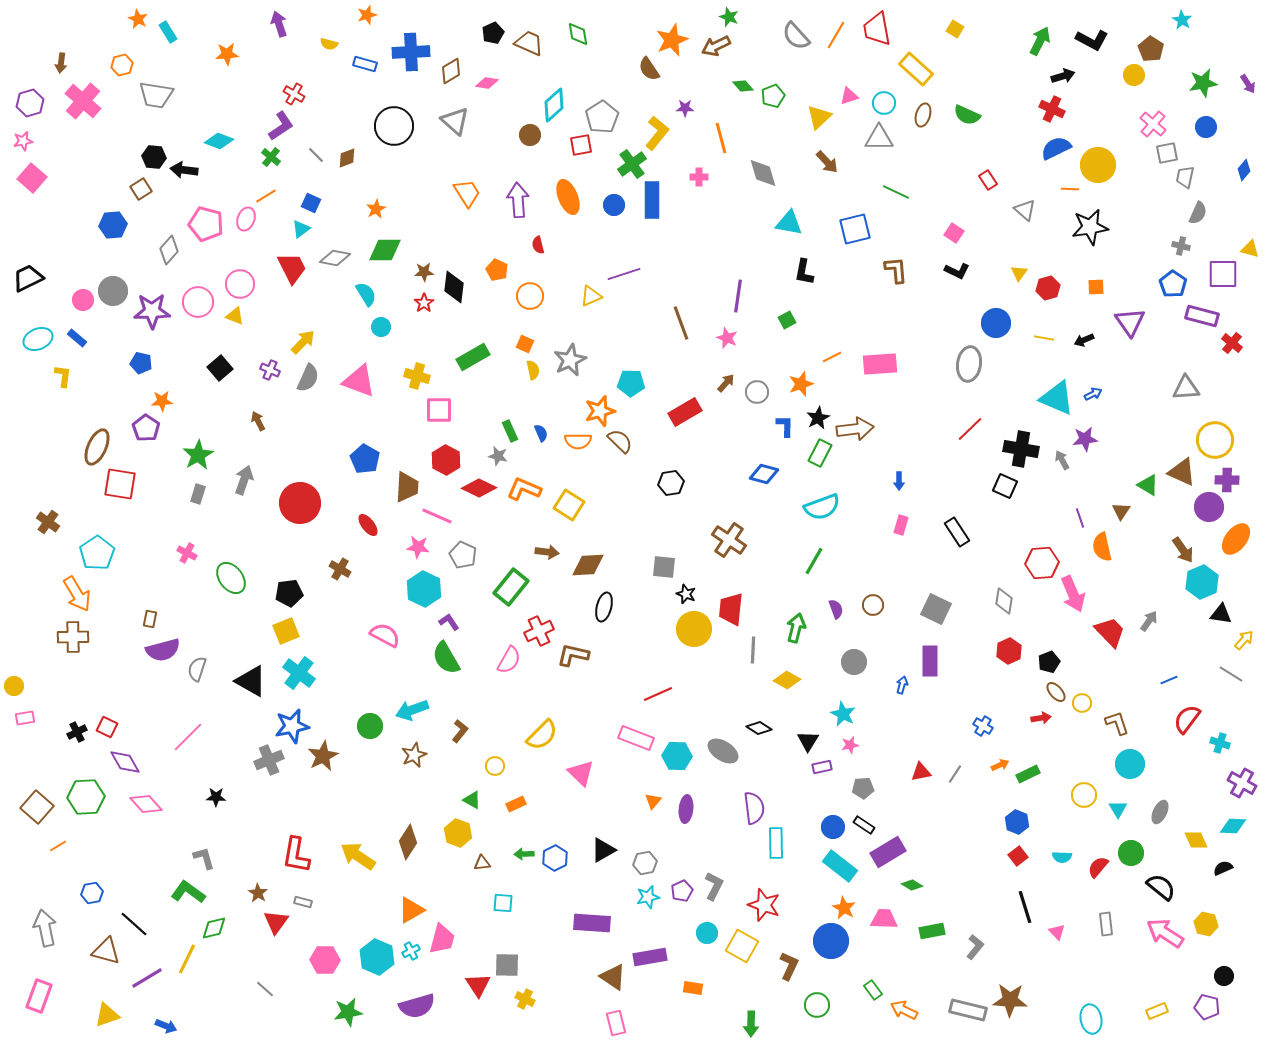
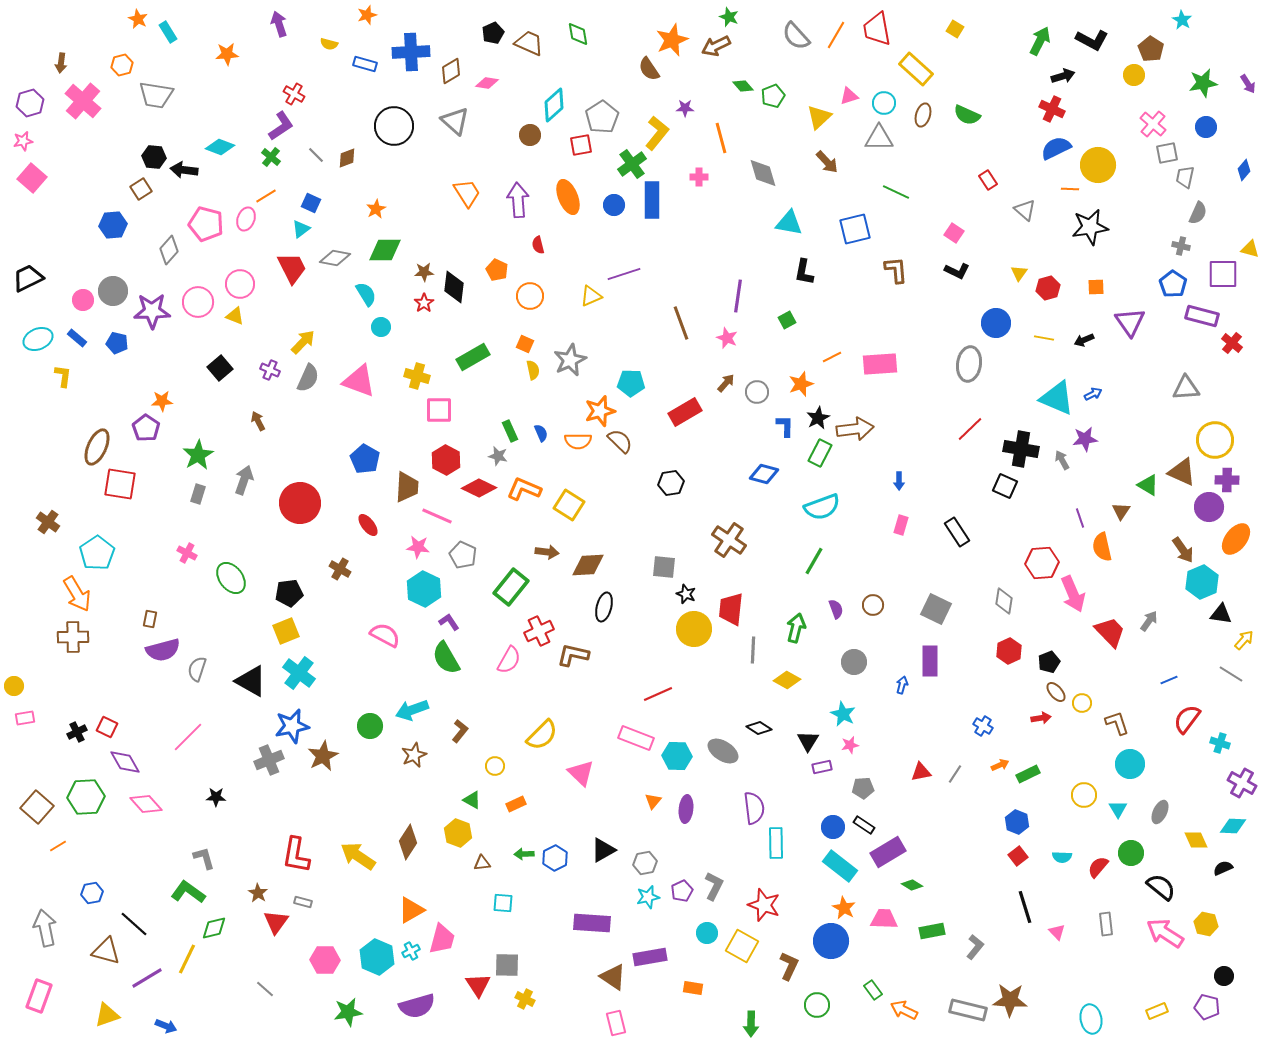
cyan diamond at (219, 141): moved 1 px right, 6 px down
blue pentagon at (141, 363): moved 24 px left, 20 px up
